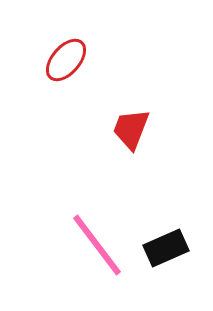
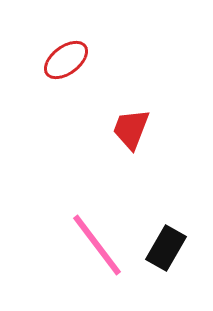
red ellipse: rotated 12 degrees clockwise
black rectangle: rotated 36 degrees counterclockwise
